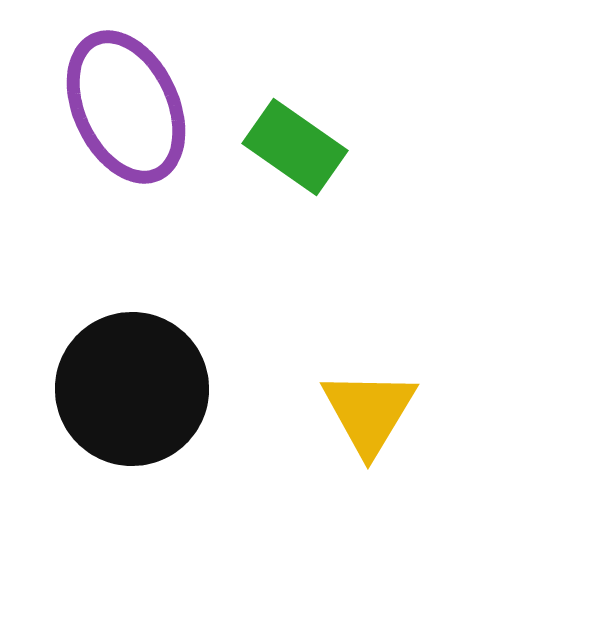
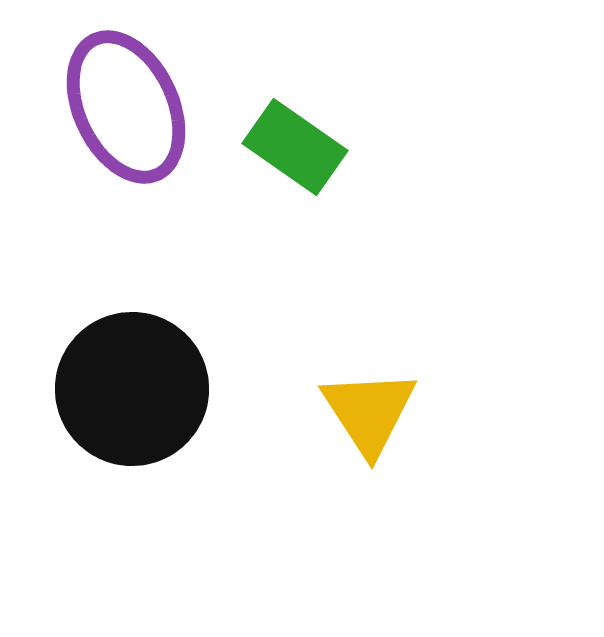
yellow triangle: rotated 4 degrees counterclockwise
